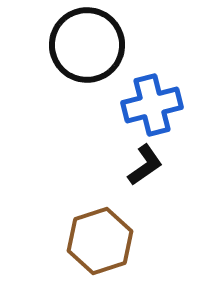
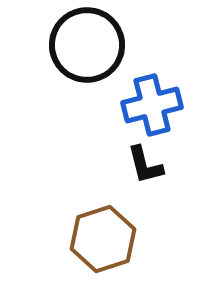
black L-shape: rotated 111 degrees clockwise
brown hexagon: moved 3 px right, 2 px up
